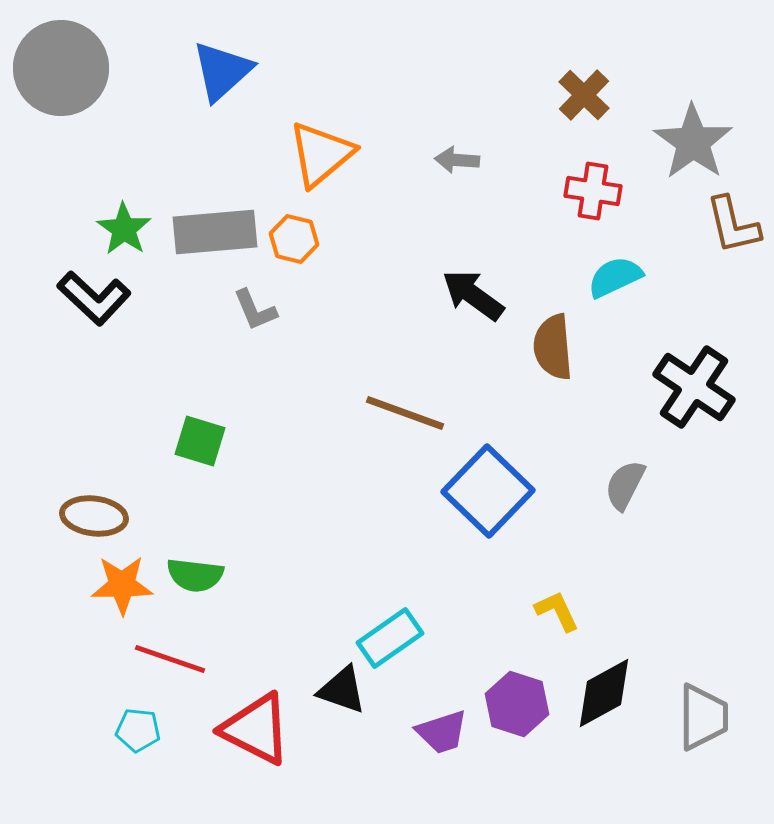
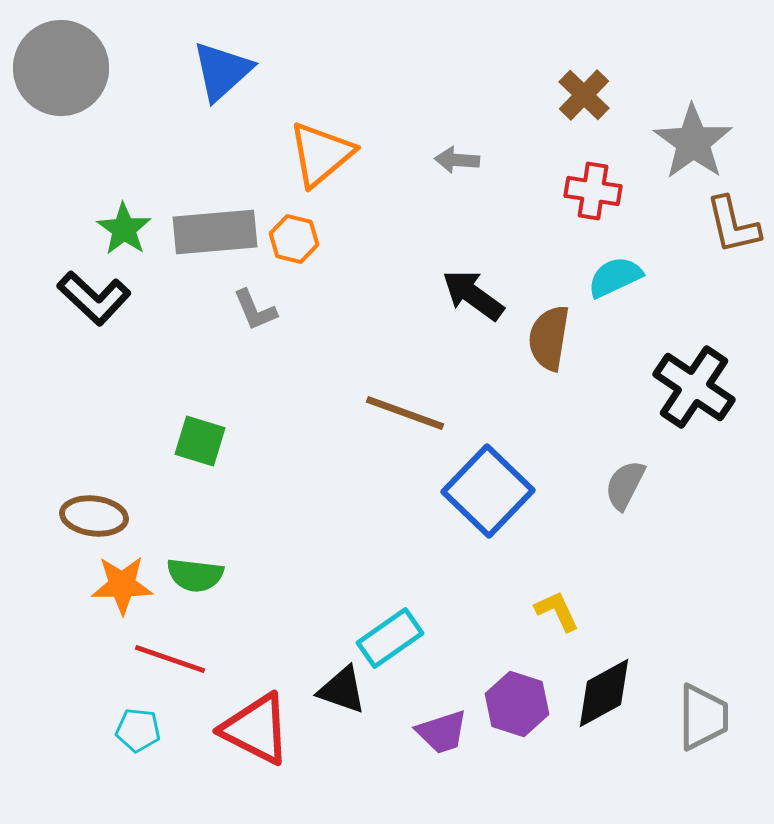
brown semicircle: moved 4 px left, 9 px up; rotated 14 degrees clockwise
